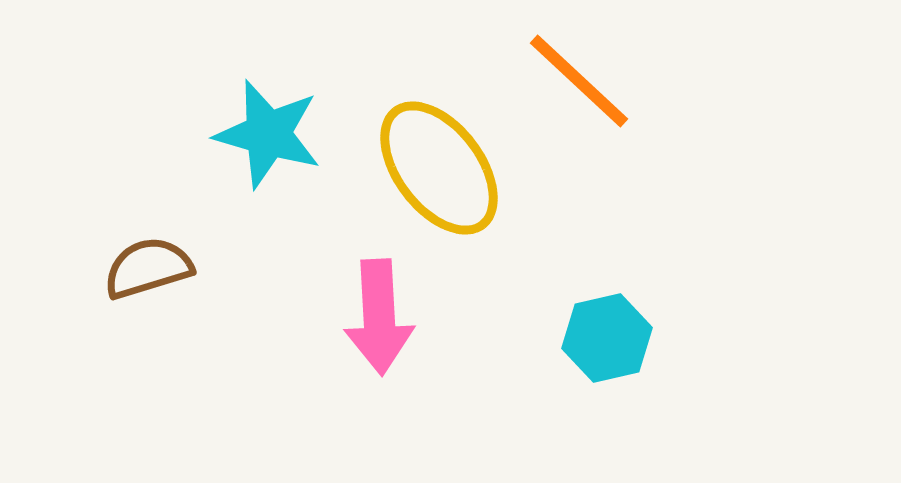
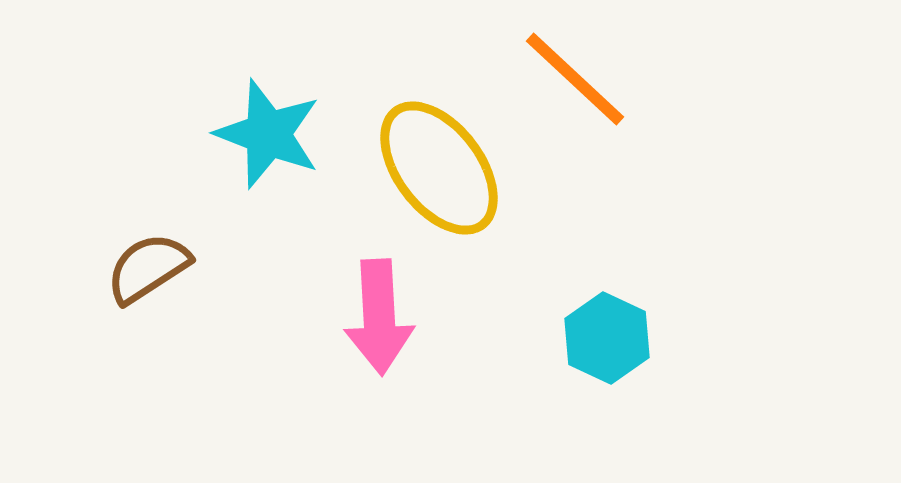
orange line: moved 4 px left, 2 px up
cyan star: rotated 5 degrees clockwise
brown semicircle: rotated 16 degrees counterclockwise
cyan hexagon: rotated 22 degrees counterclockwise
